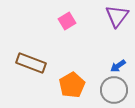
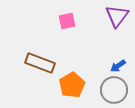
pink square: rotated 18 degrees clockwise
brown rectangle: moved 9 px right
